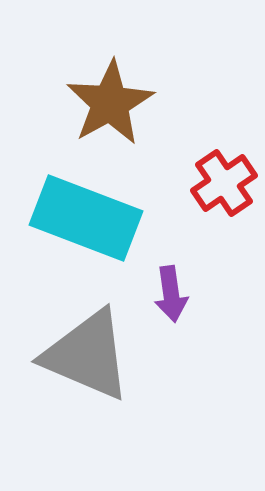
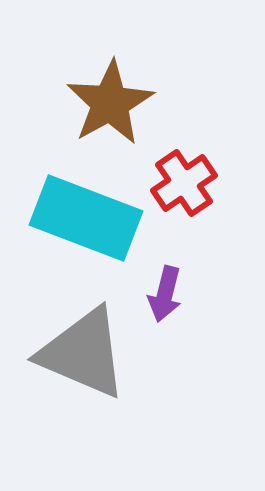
red cross: moved 40 px left
purple arrow: moved 6 px left; rotated 22 degrees clockwise
gray triangle: moved 4 px left, 2 px up
